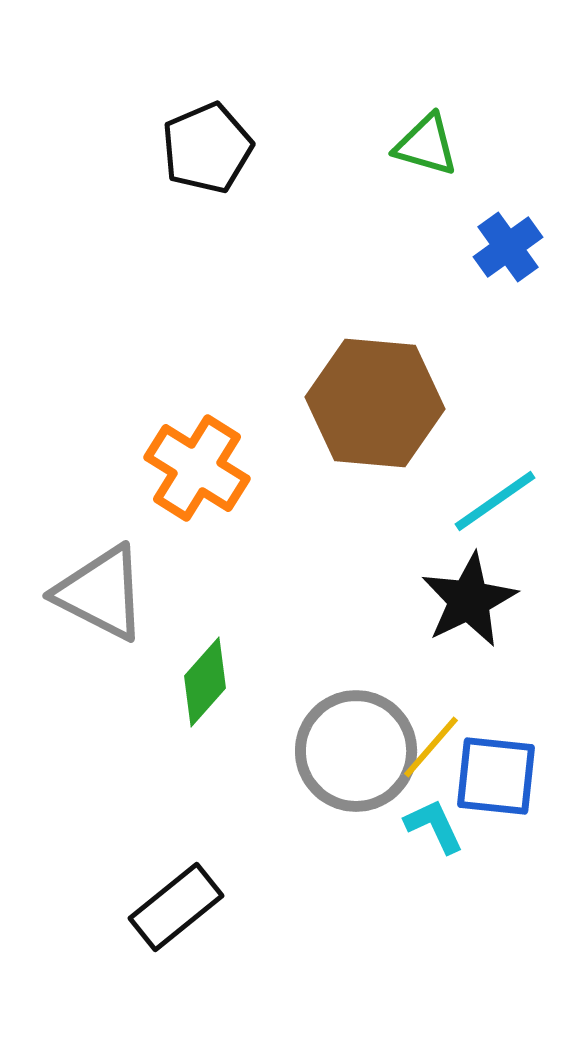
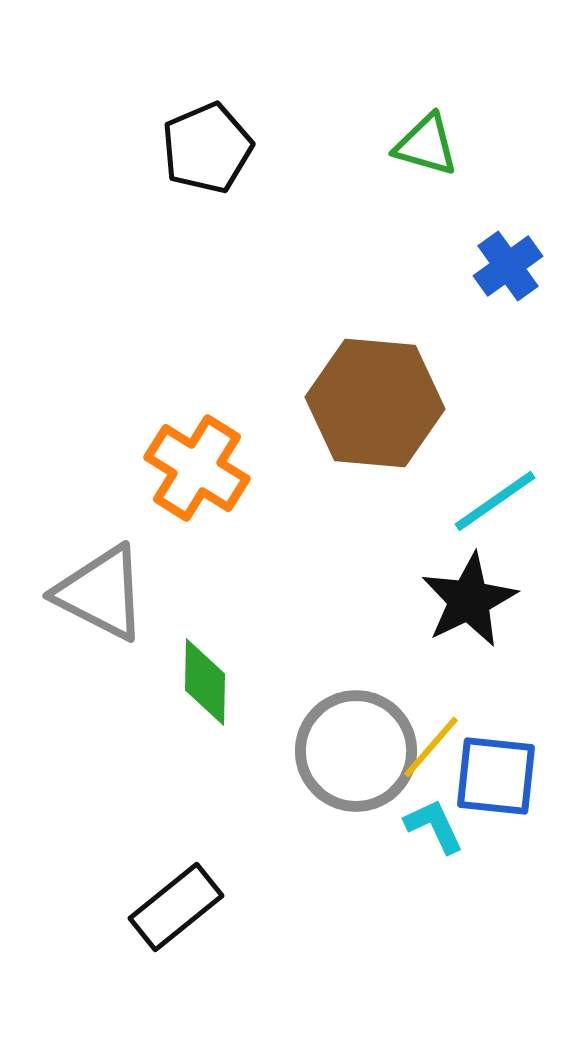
blue cross: moved 19 px down
green diamond: rotated 40 degrees counterclockwise
